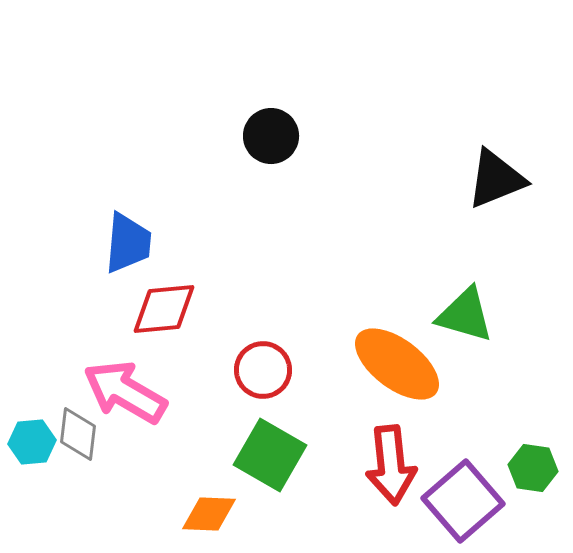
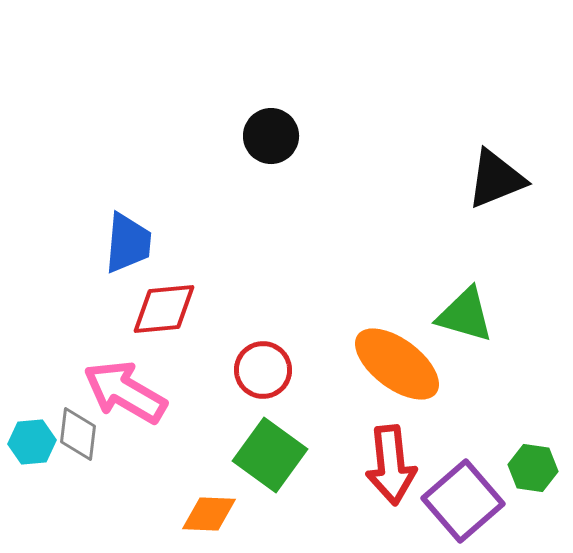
green square: rotated 6 degrees clockwise
